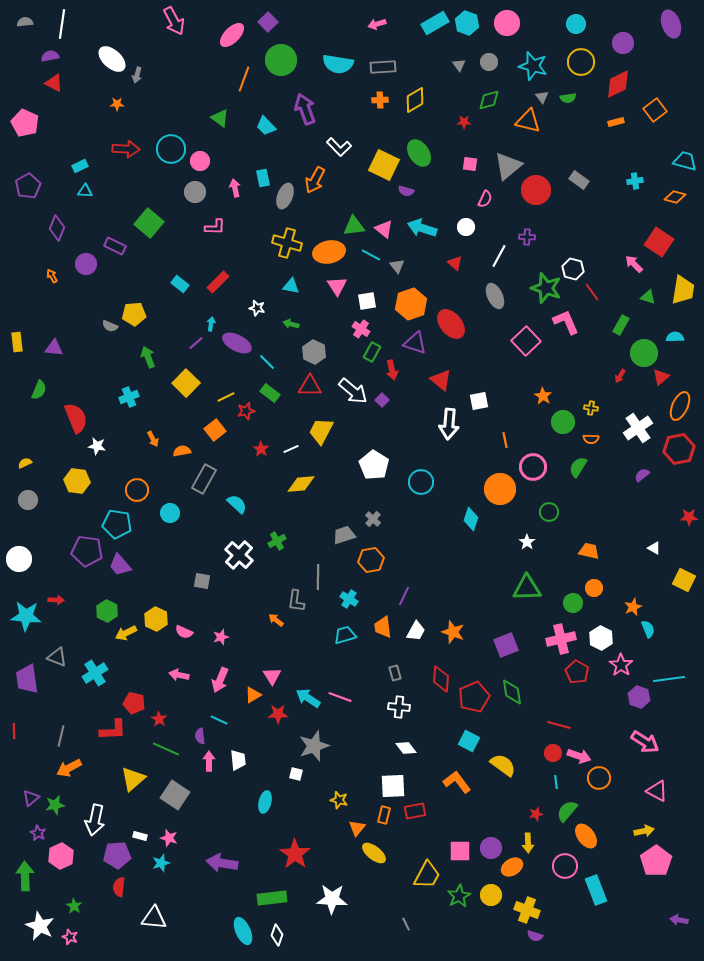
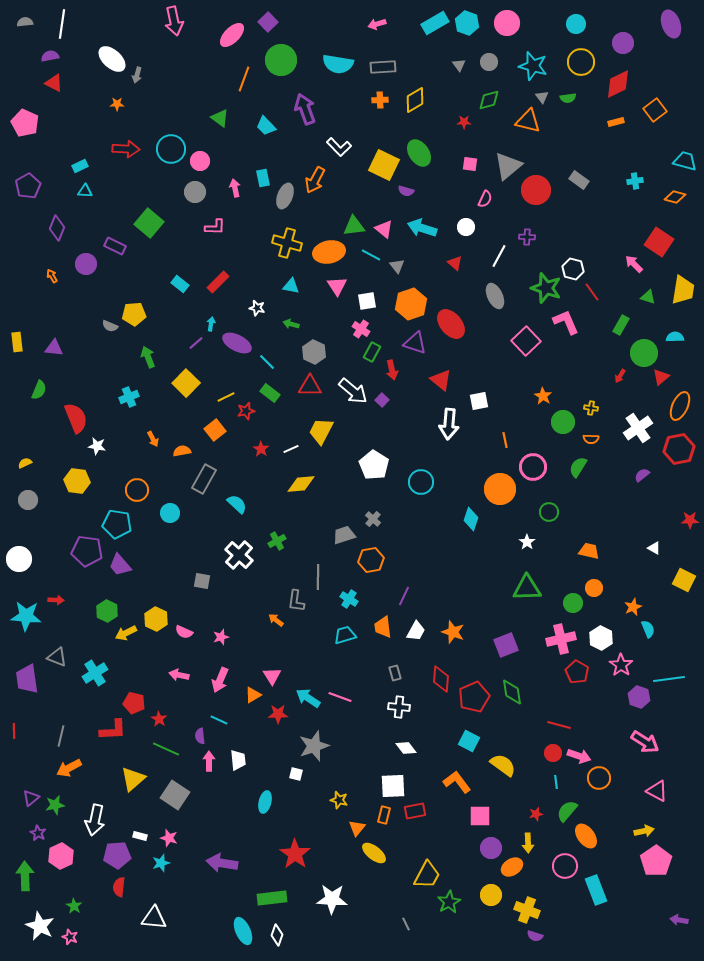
pink arrow at (174, 21): rotated 16 degrees clockwise
red star at (689, 517): moved 1 px right, 3 px down
pink square at (460, 851): moved 20 px right, 35 px up
green star at (459, 896): moved 10 px left, 6 px down
